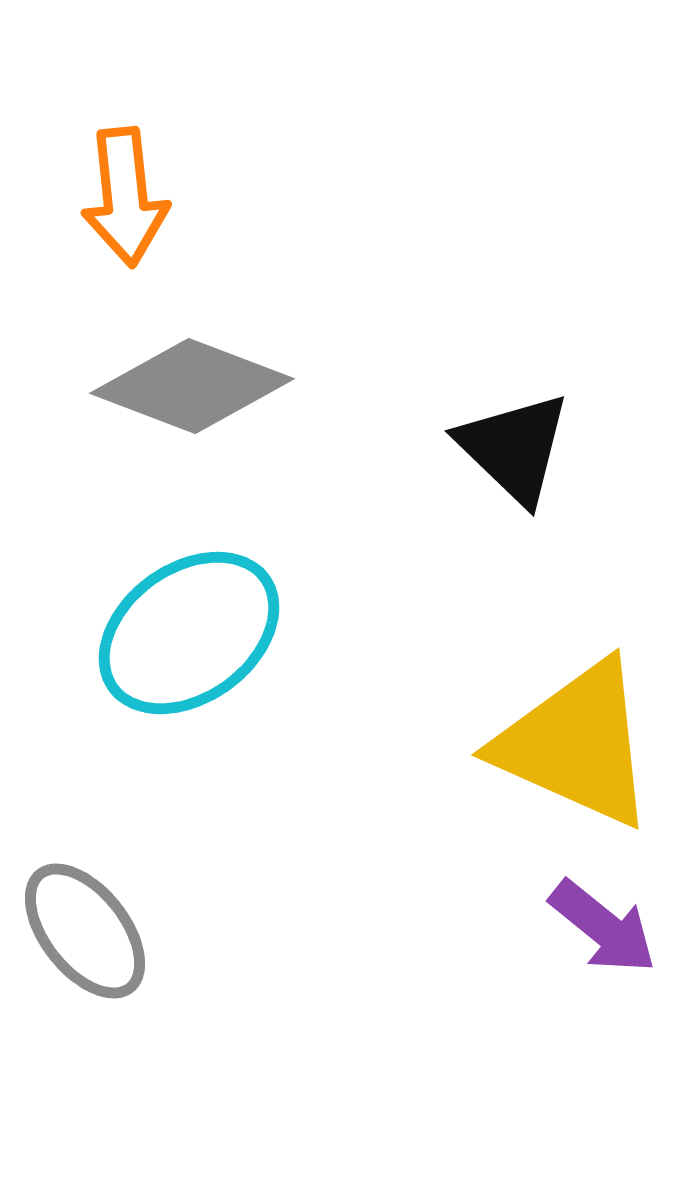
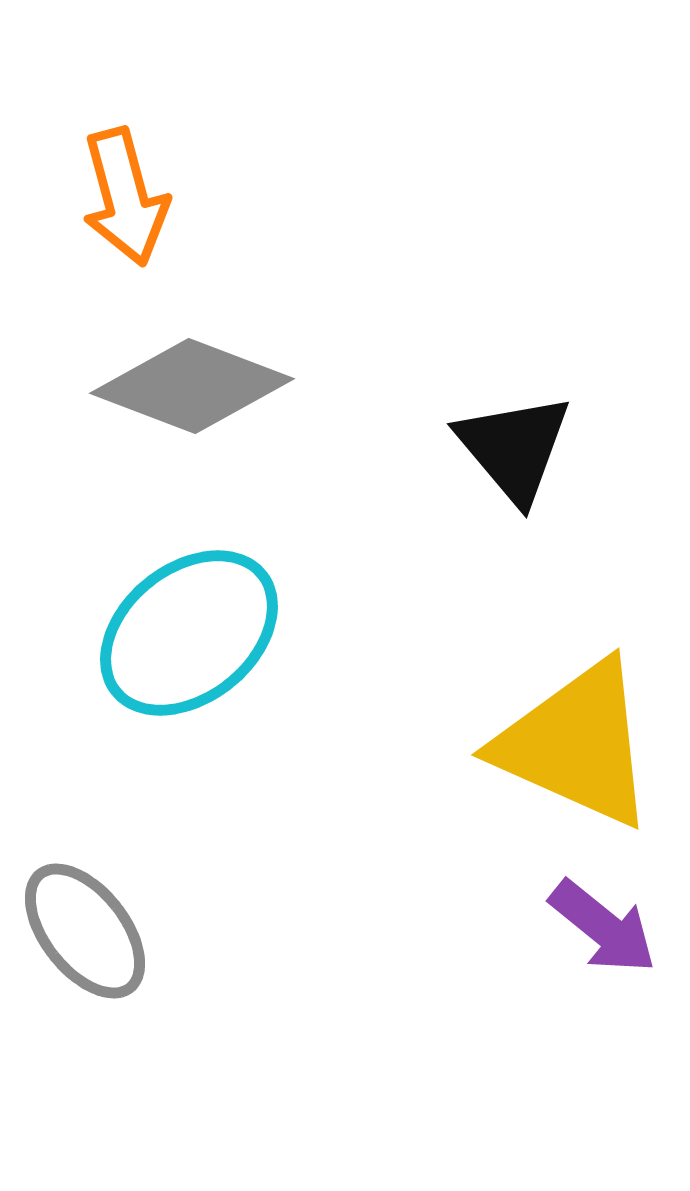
orange arrow: rotated 9 degrees counterclockwise
black triangle: rotated 6 degrees clockwise
cyan ellipse: rotated 3 degrees counterclockwise
